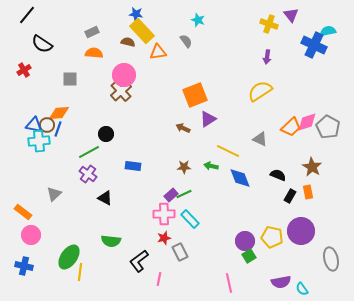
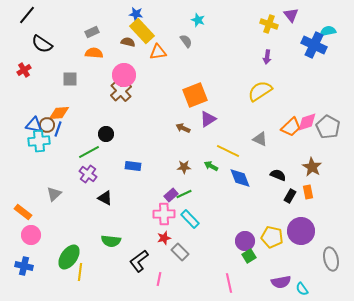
green arrow at (211, 166): rotated 16 degrees clockwise
gray rectangle at (180, 252): rotated 18 degrees counterclockwise
